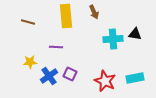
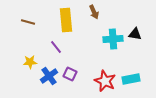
yellow rectangle: moved 4 px down
purple line: rotated 48 degrees clockwise
cyan rectangle: moved 4 px left, 1 px down
